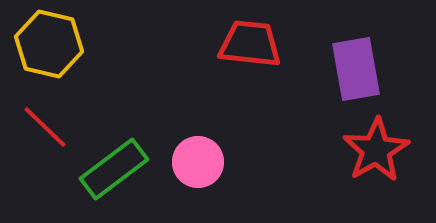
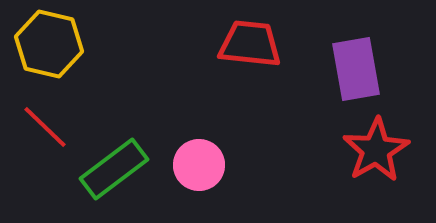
pink circle: moved 1 px right, 3 px down
